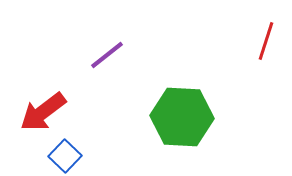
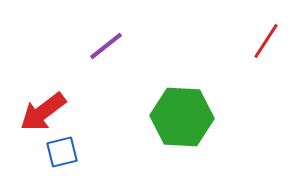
red line: rotated 15 degrees clockwise
purple line: moved 1 px left, 9 px up
blue square: moved 3 px left, 4 px up; rotated 32 degrees clockwise
